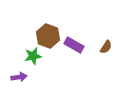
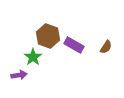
green star: moved 1 px down; rotated 24 degrees counterclockwise
purple arrow: moved 2 px up
